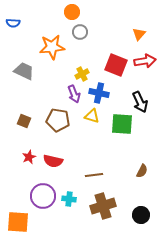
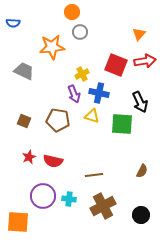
brown cross: rotated 10 degrees counterclockwise
